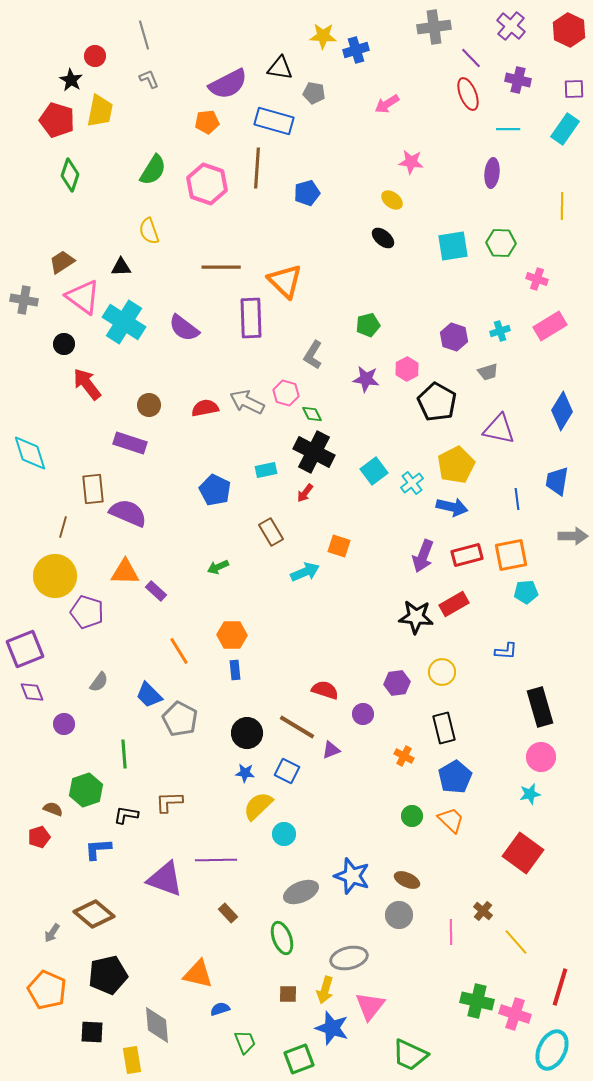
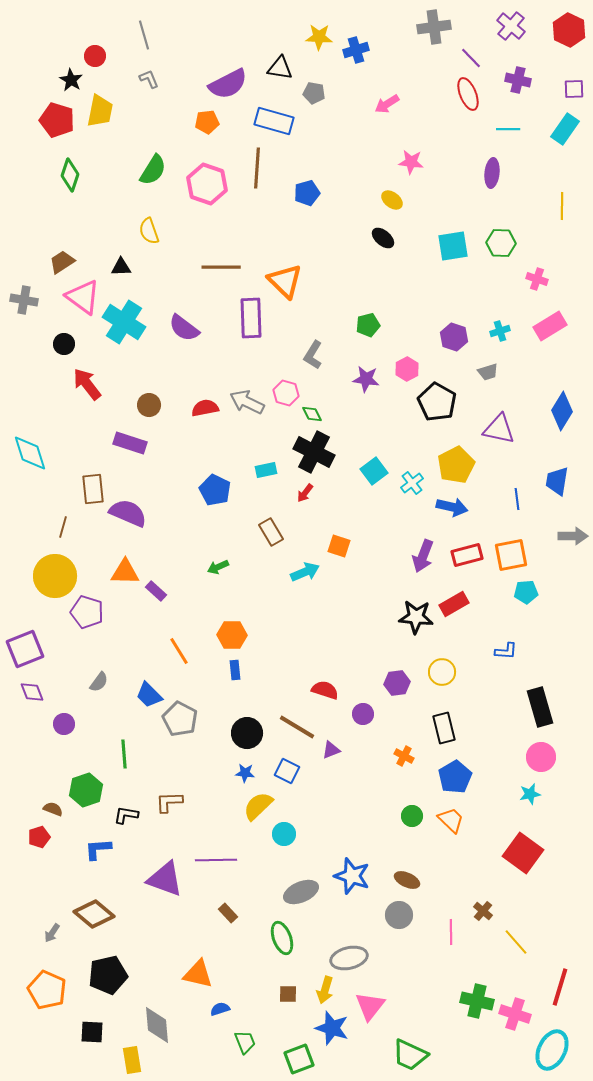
yellow star at (323, 36): moved 4 px left, 1 px down
